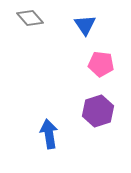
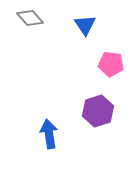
pink pentagon: moved 10 px right
